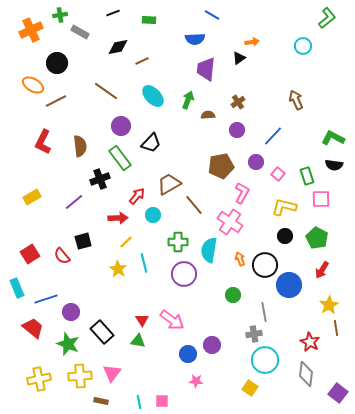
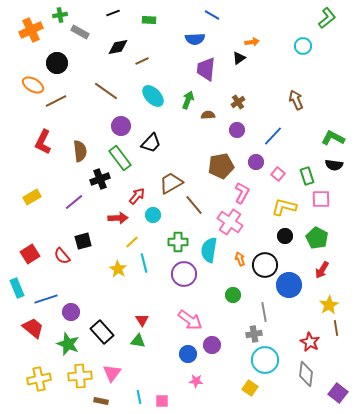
brown semicircle at (80, 146): moved 5 px down
brown trapezoid at (169, 184): moved 2 px right, 1 px up
yellow line at (126, 242): moved 6 px right
pink arrow at (172, 320): moved 18 px right
cyan line at (139, 402): moved 5 px up
